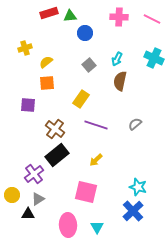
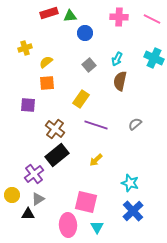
cyan star: moved 8 px left, 4 px up
pink square: moved 10 px down
